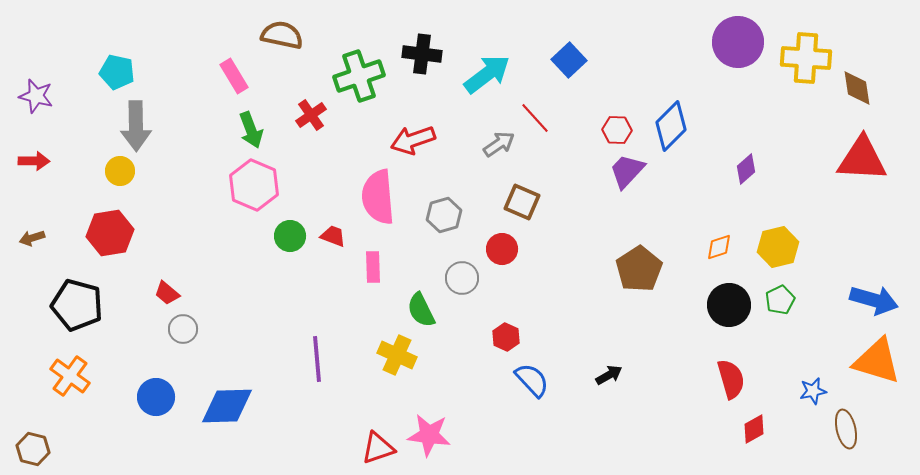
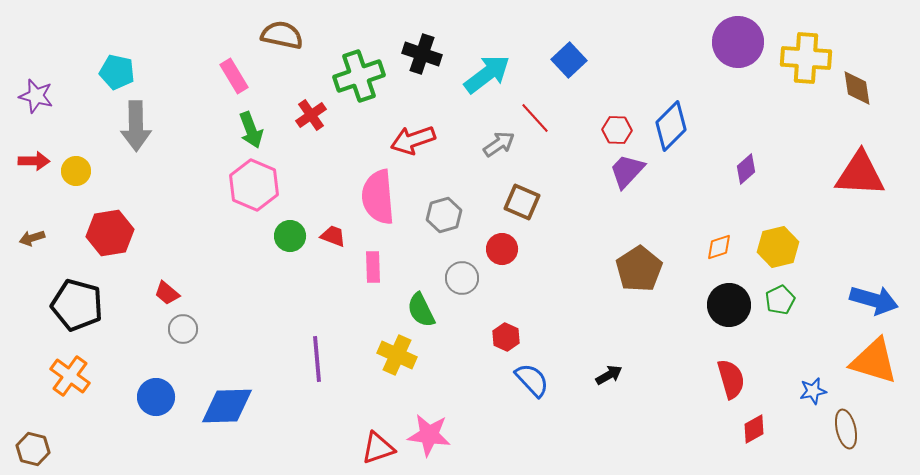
black cross at (422, 54): rotated 12 degrees clockwise
red triangle at (862, 159): moved 2 px left, 15 px down
yellow circle at (120, 171): moved 44 px left
orange triangle at (877, 361): moved 3 px left
